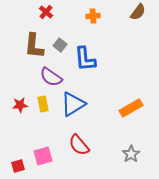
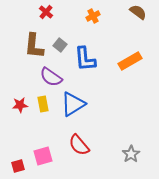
brown semicircle: rotated 90 degrees counterclockwise
orange cross: rotated 24 degrees counterclockwise
orange rectangle: moved 1 px left, 47 px up
